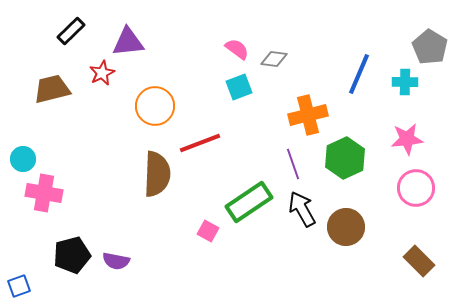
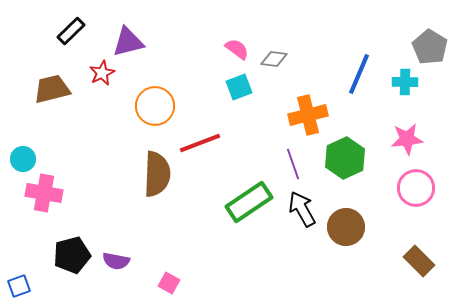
purple triangle: rotated 8 degrees counterclockwise
pink square: moved 39 px left, 52 px down
